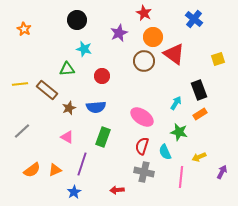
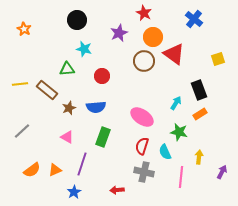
yellow arrow: rotated 120 degrees clockwise
